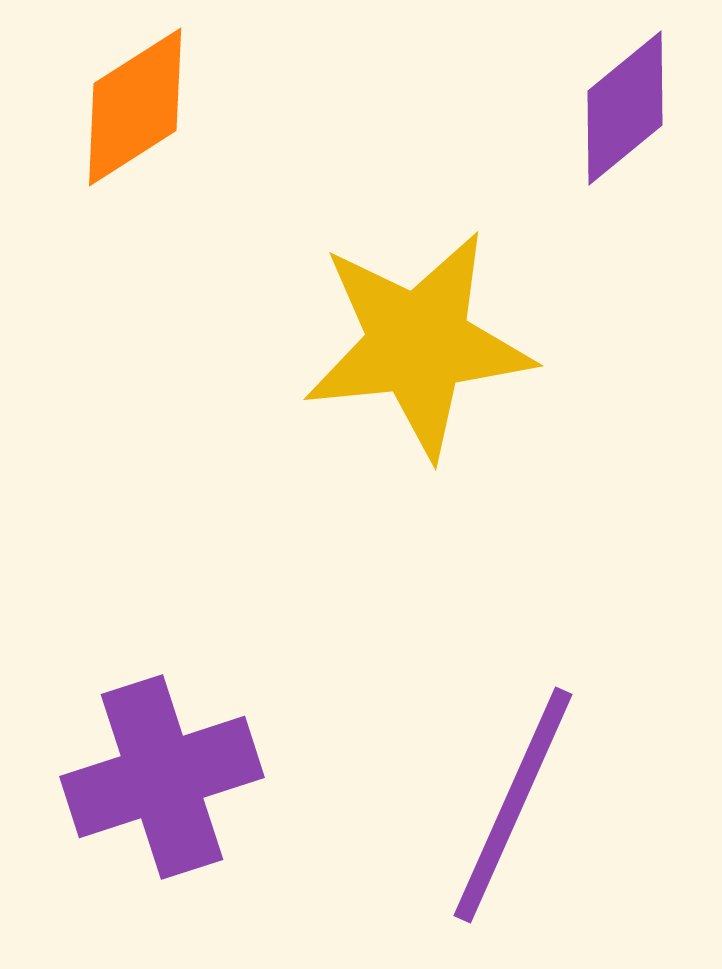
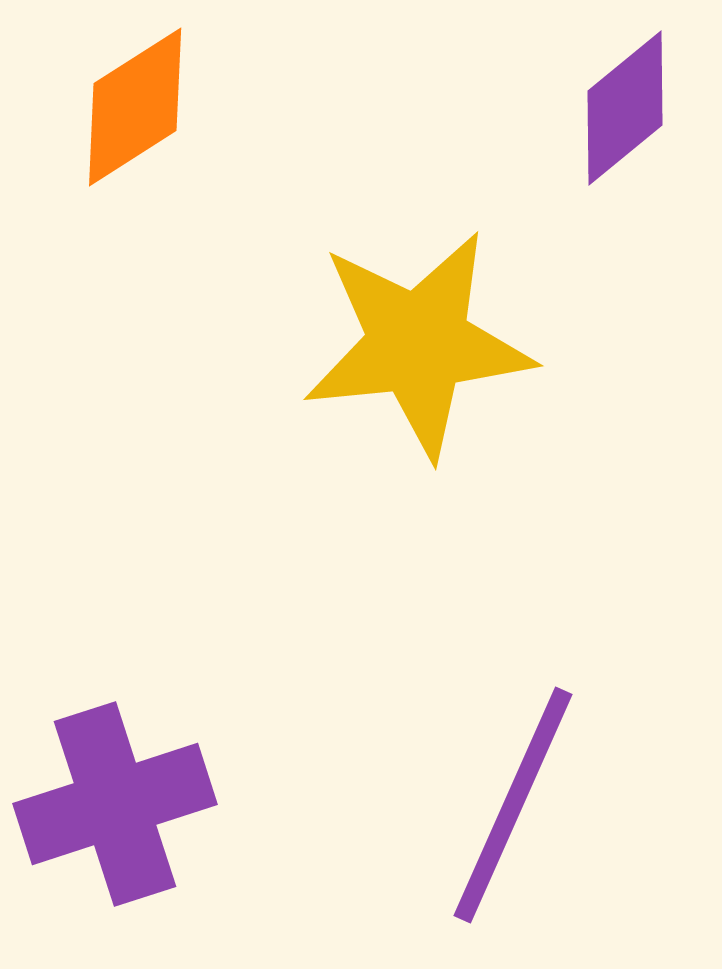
purple cross: moved 47 px left, 27 px down
